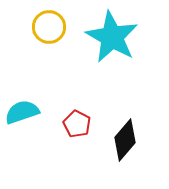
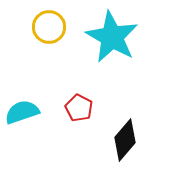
red pentagon: moved 2 px right, 16 px up
